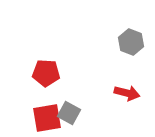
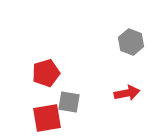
red pentagon: rotated 20 degrees counterclockwise
red arrow: rotated 25 degrees counterclockwise
gray square: moved 11 px up; rotated 20 degrees counterclockwise
